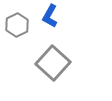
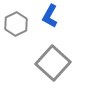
gray hexagon: moved 1 px left, 1 px up
